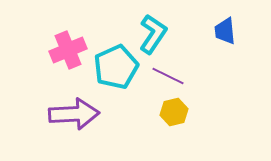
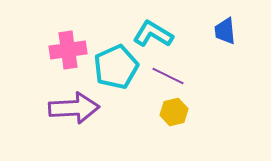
cyan L-shape: rotated 93 degrees counterclockwise
pink cross: rotated 15 degrees clockwise
purple arrow: moved 6 px up
